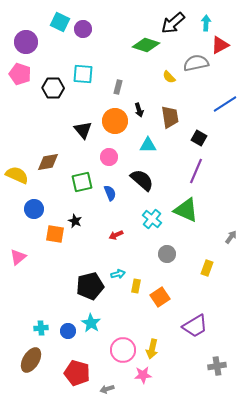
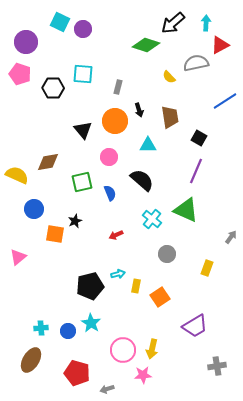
blue line at (225, 104): moved 3 px up
black star at (75, 221): rotated 24 degrees clockwise
